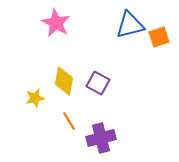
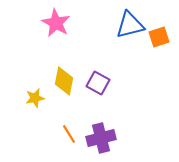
orange line: moved 13 px down
